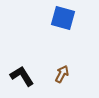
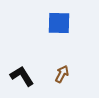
blue square: moved 4 px left, 5 px down; rotated 15 degrees counterclockwise
